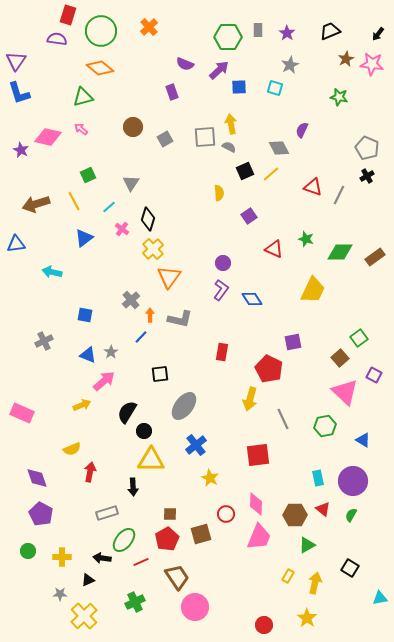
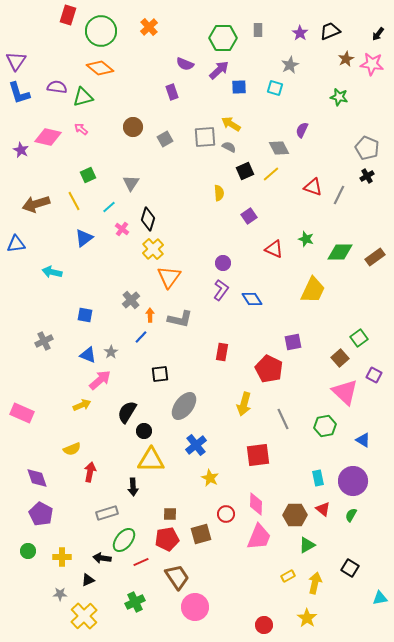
purple star at (287, 33): moved 13 px right
green hexagon at (228, 37): moved 5 px left, 1 px down
purple semicircle at (57, 39): moved 48 px down
yellow arrow at (231, 124): rotated 48 degrees counterclockwise
pink arrow at (104, 381): moved 4 px left, 1 px up
yellow arrow at (250, 399): moved 6 px left, 5 px down
red pentagon at (167, 539): rotated 20 degrees clockwise
yellow rectangle at (288, 576): rotated 32 degrees clockwise
